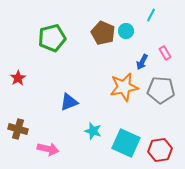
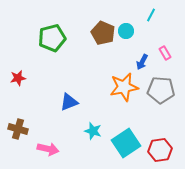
red star: rotated 21 degrees clockwise
cyan square: rotated 32 degrees clockwise
